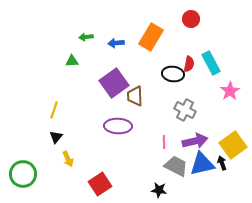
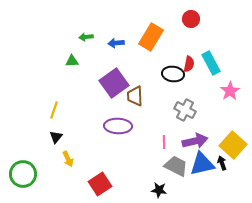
yellow square: rotated 12 degrees counterclockwise
